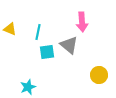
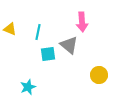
cyan square: moved 1 px right, 2 px down
